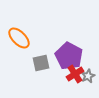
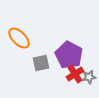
purple pentagon: moved 1 px up
gray star: moved 1 px right, 1 px down; rotated 16 degrees clockwise
